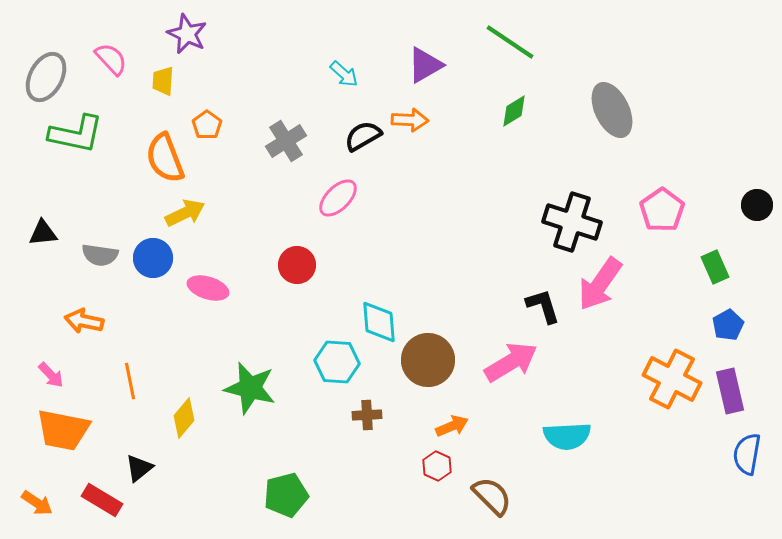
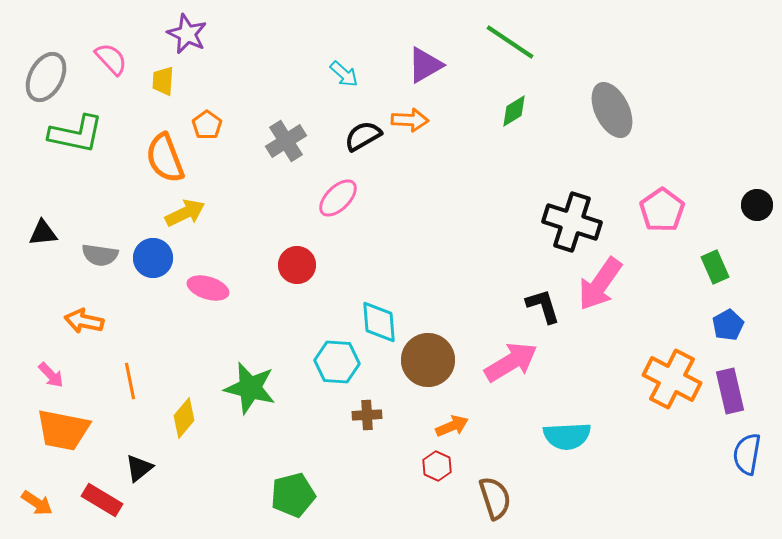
green pentagon at (286, 495): moved 7 px right
brown semicircle at (492, 496): moved 3 px right, 2 px down; rotated 27 degrees clockwise
